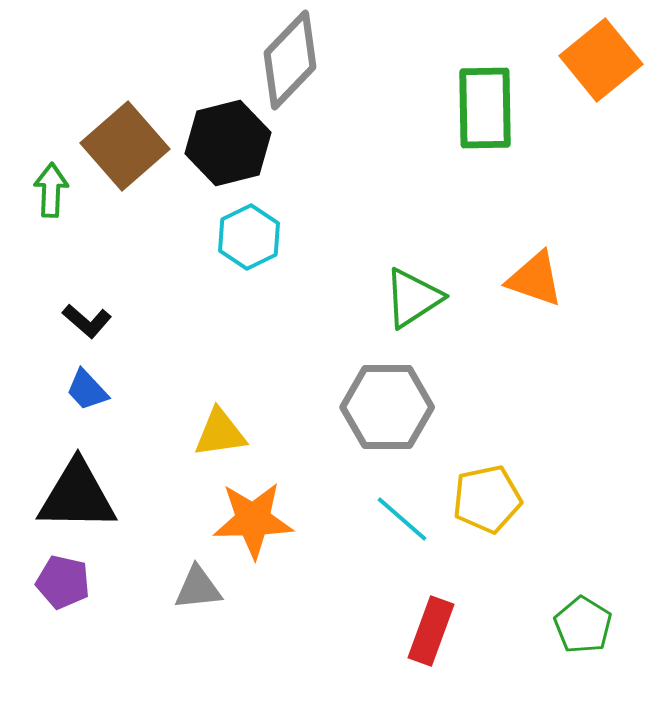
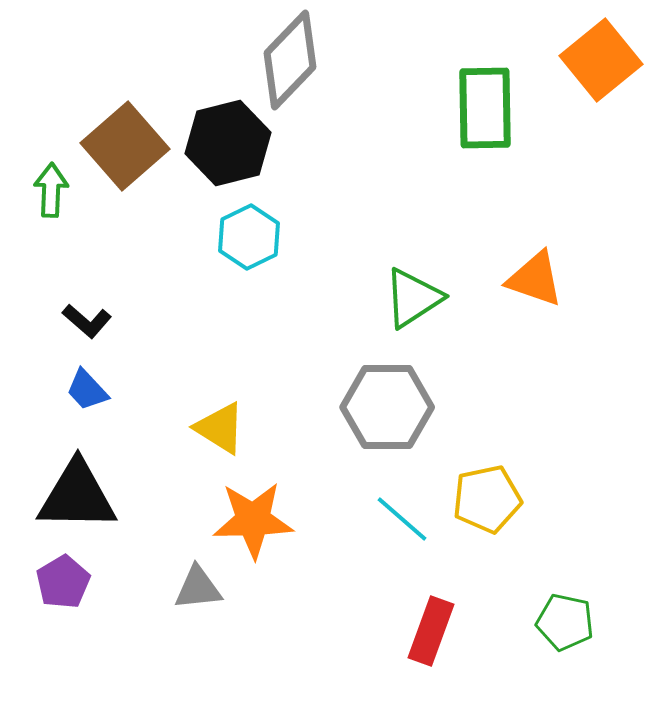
yellow triangle: moved 5 px up; rotated 40 degrees clockwise
purple pentagon: rotated 28 degrees clockwise
green pentagon: moved 18 px left, 3 px up; rotated 20 degrees counterclockwise
